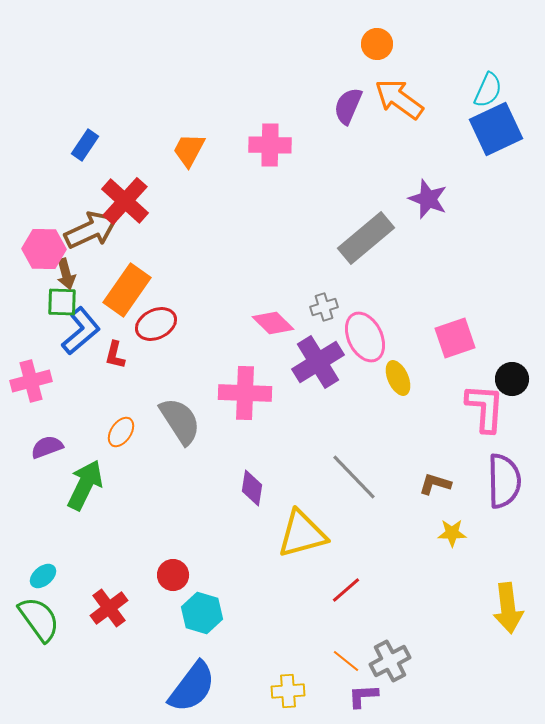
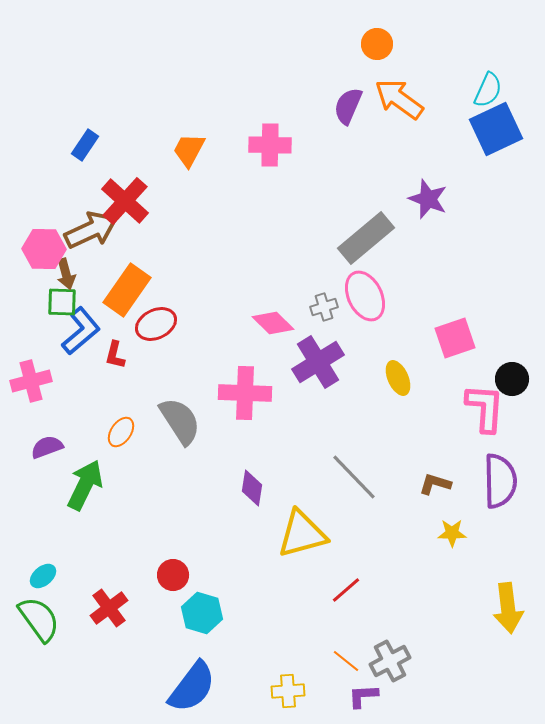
pink ellipse at (365, 337): moved 41 px up
purple semicircle at (504, 481): moved 4 px left
